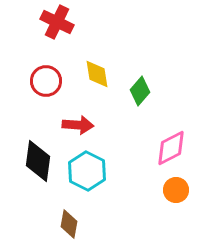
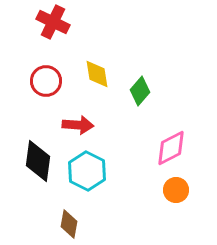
red cross: moved 4 px left
